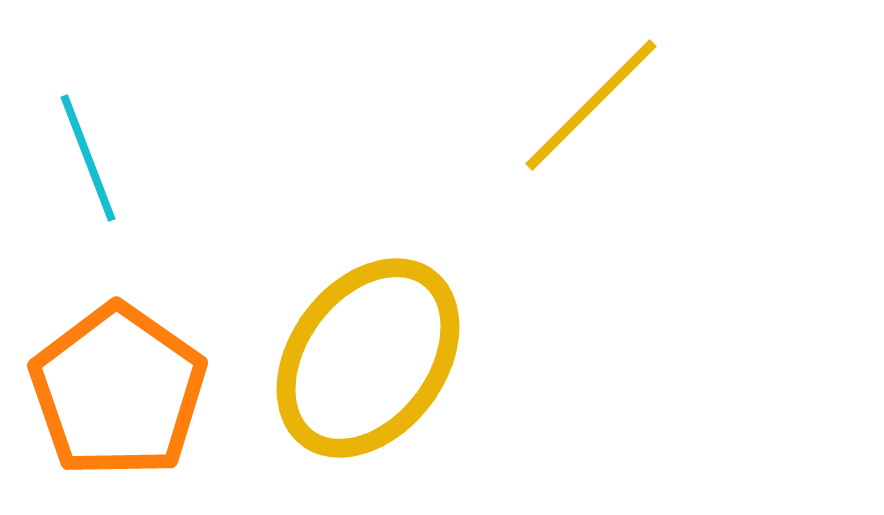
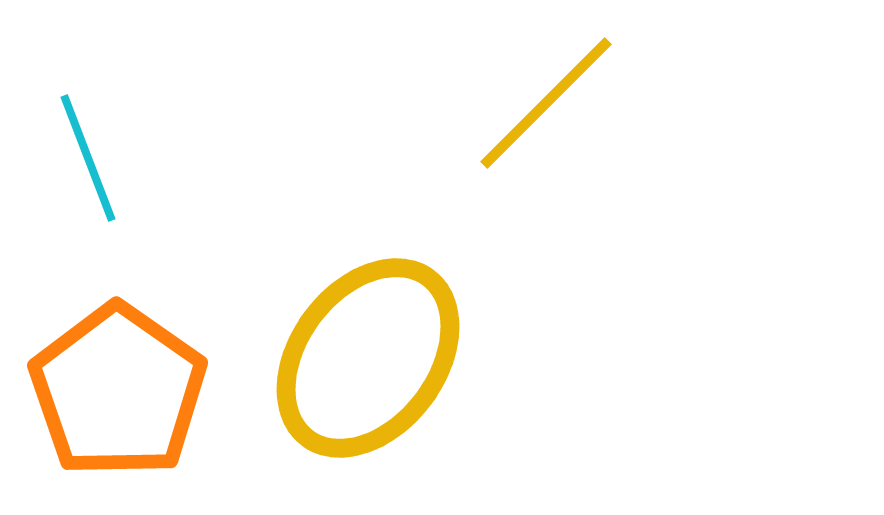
yellow line: moved 45 px left, 2 px up
